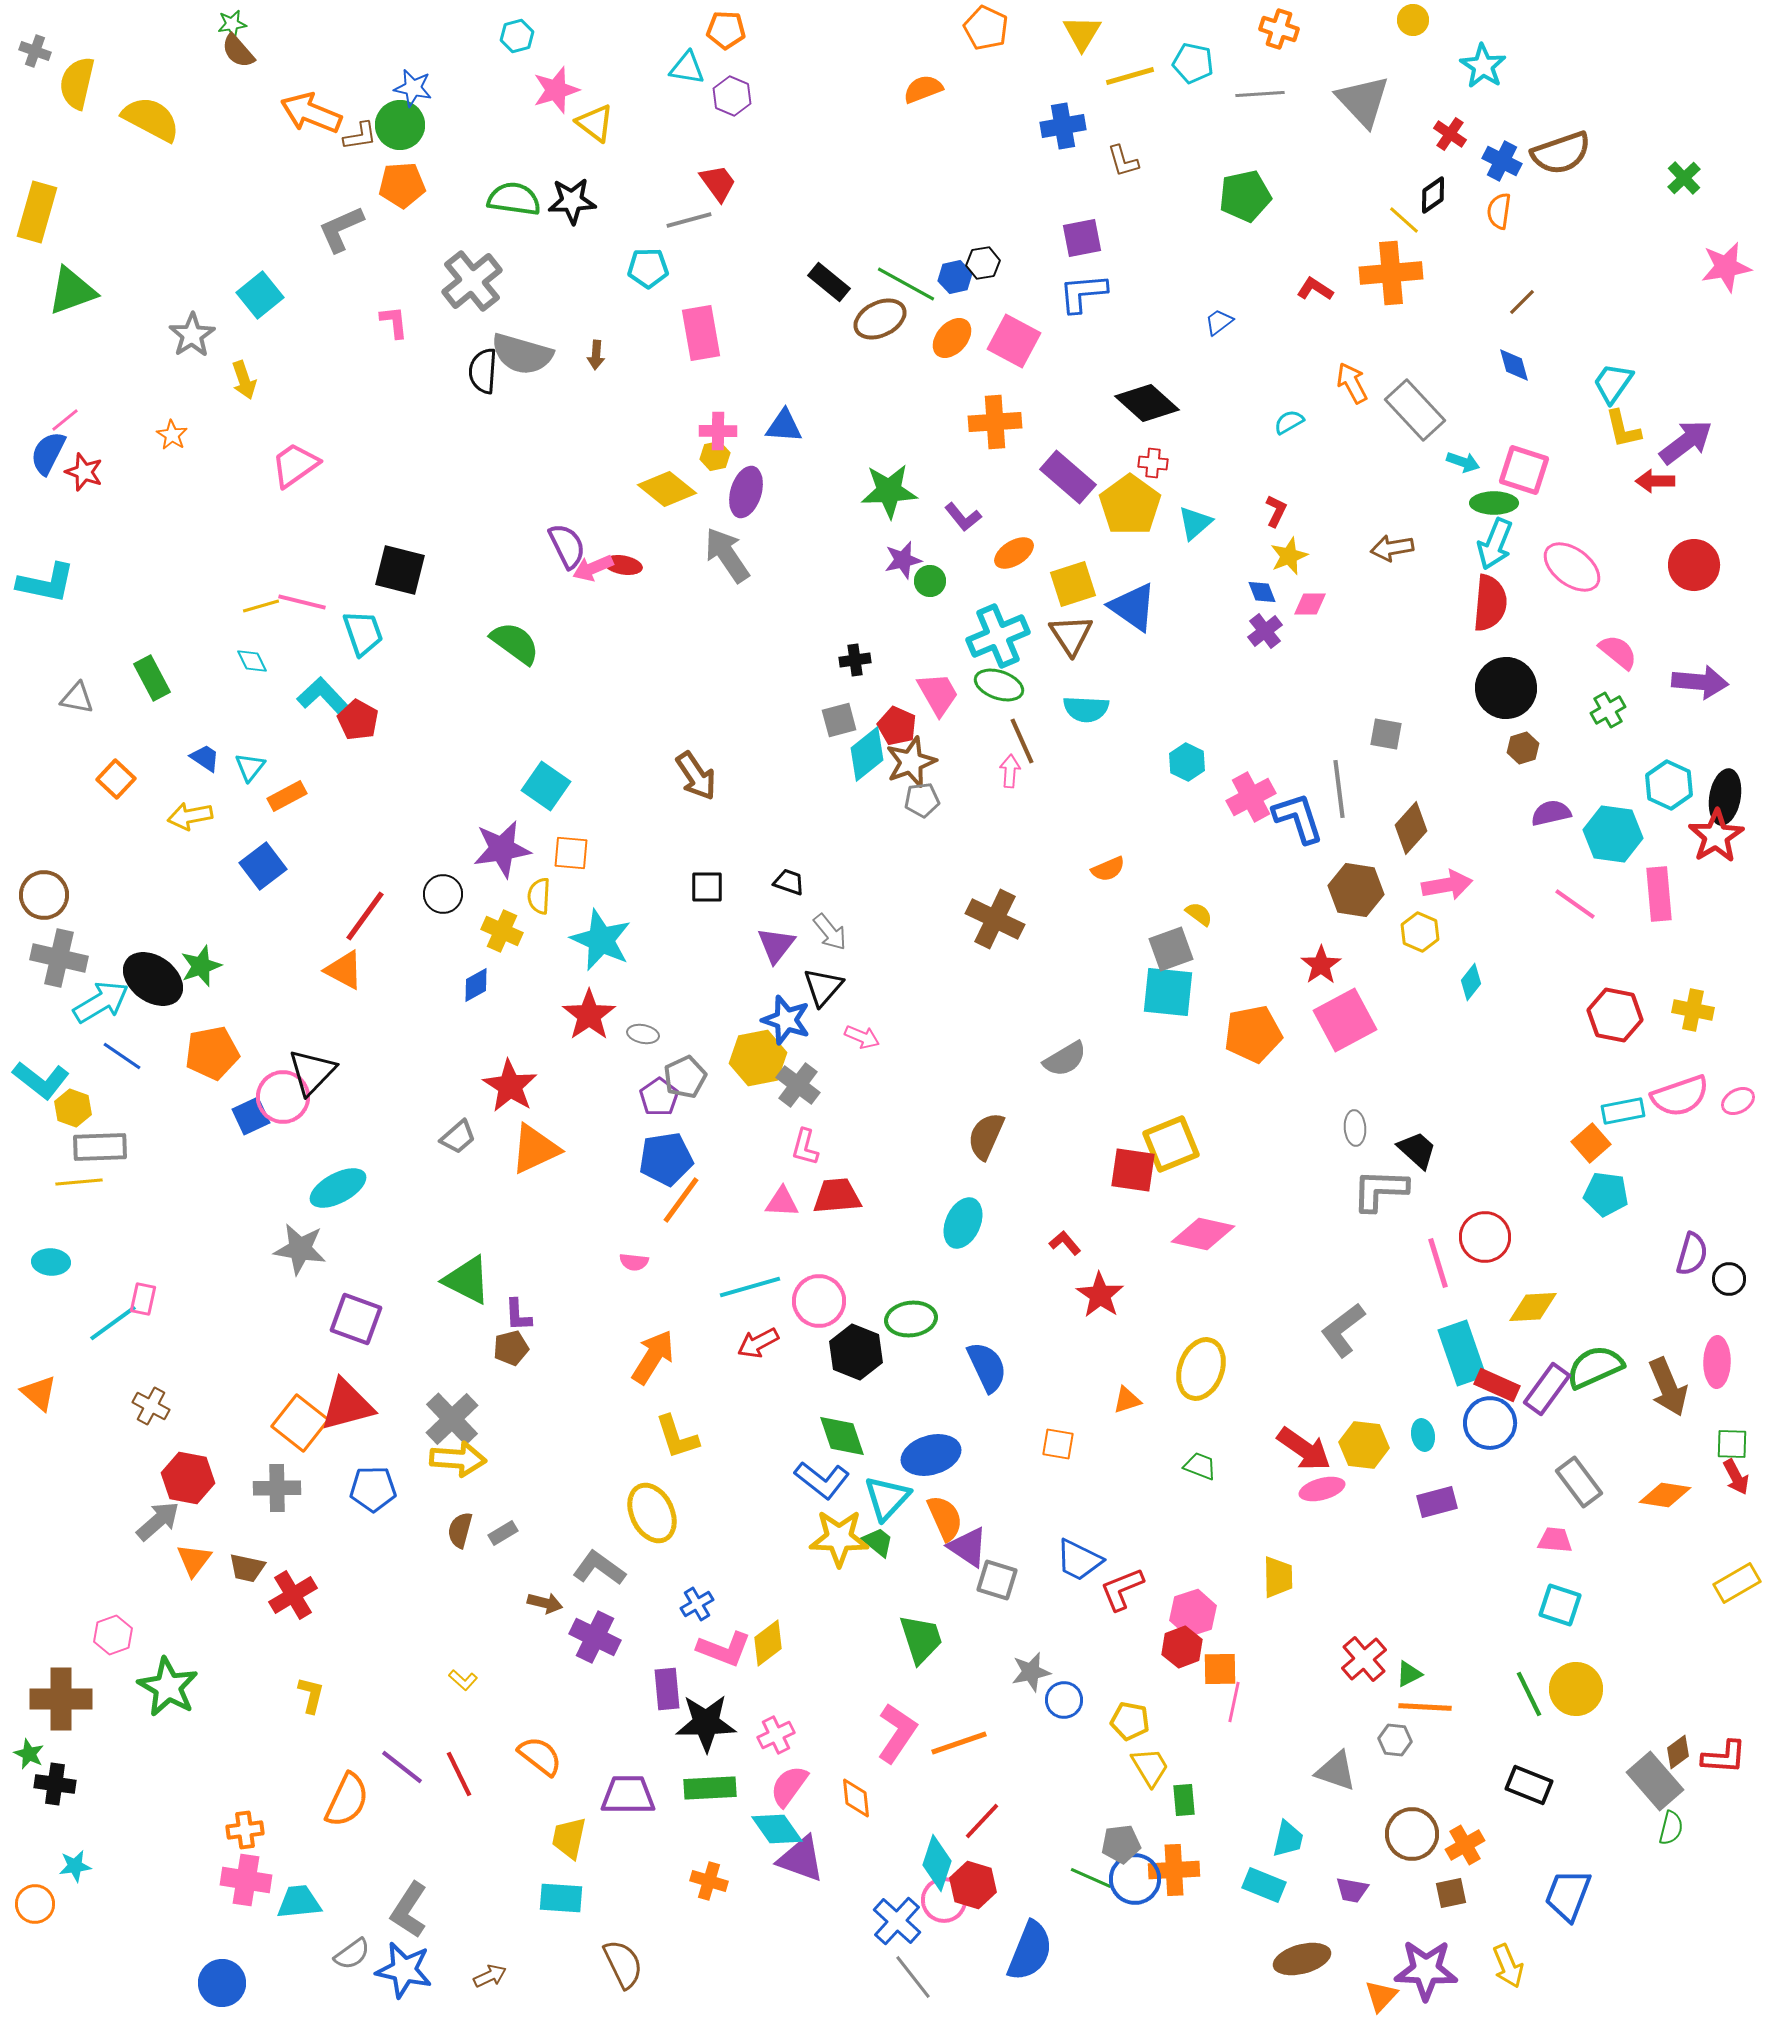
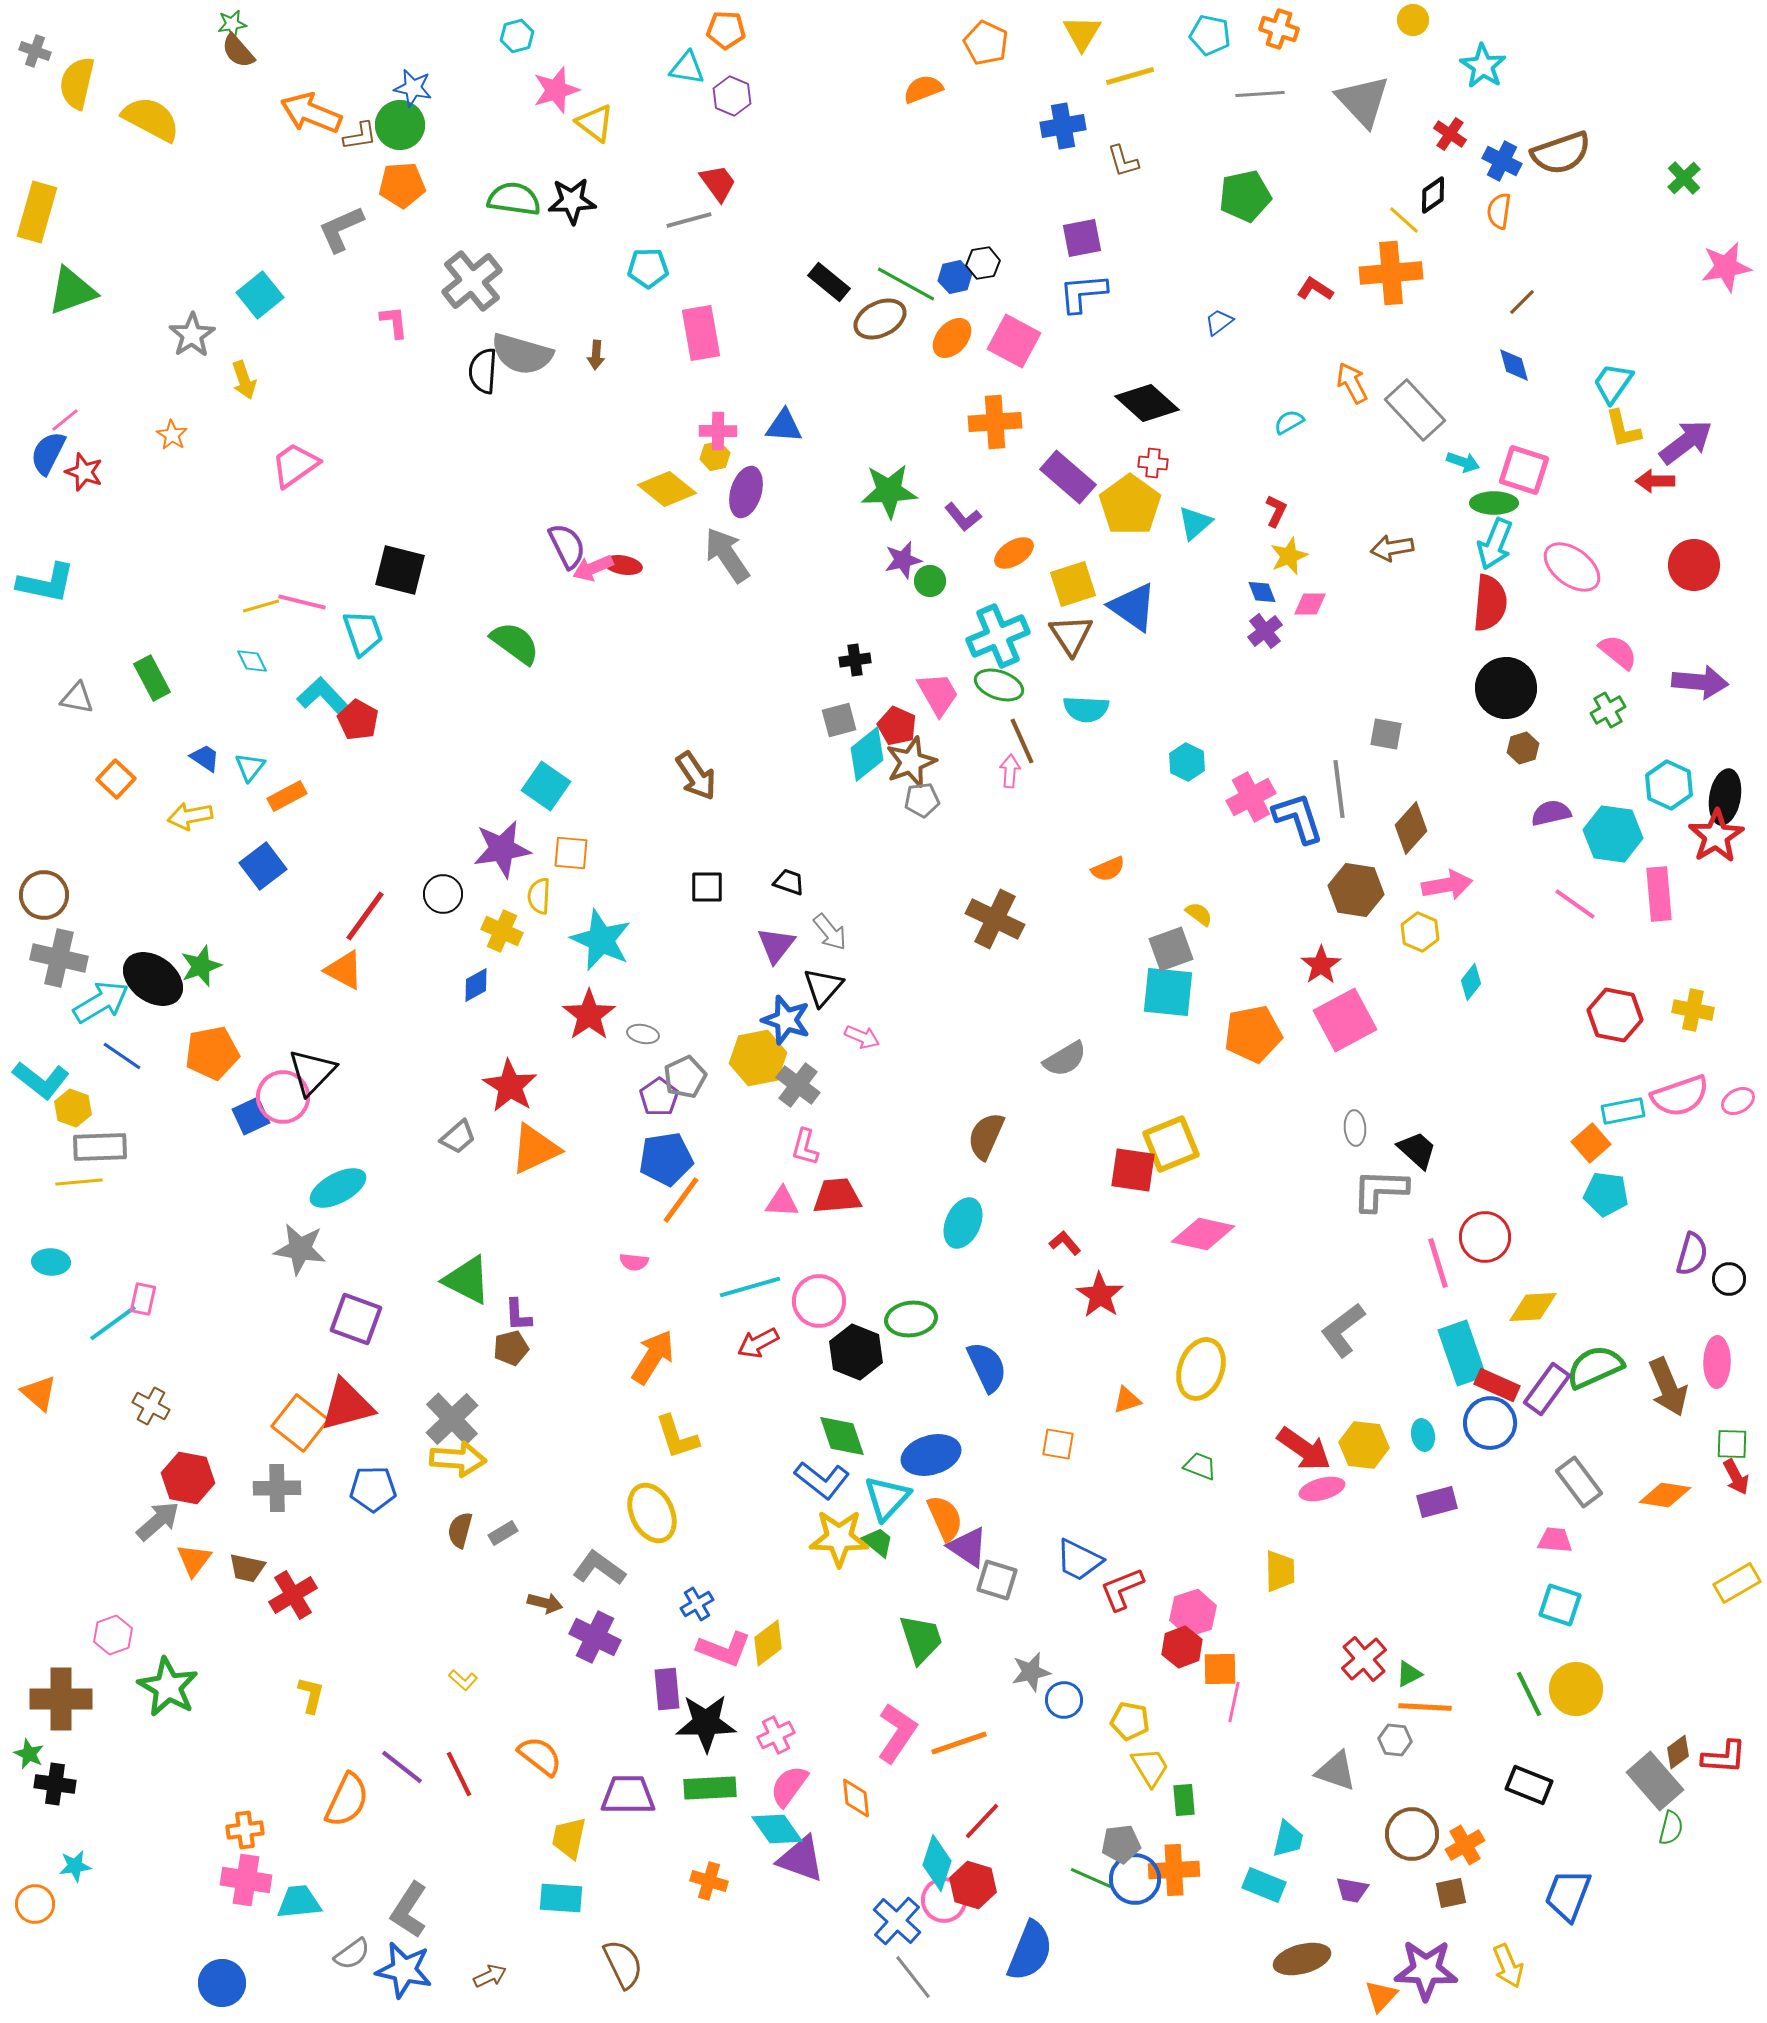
orange pentagon at (986, 28): moved 15 px down
cyan pentagon at (1193, 63): moved 17 px right, 28 px up
yellow trapezoid at (1278, 1577): moved 2 px right, 6 px up
